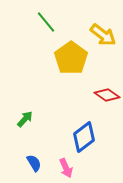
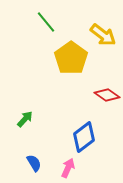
pink arrow: moved 2 px right; rotated 132 degrees counterclockwise
